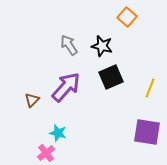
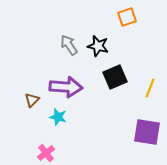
orange square: rotated 30 degrees clockwise
black star: moved 4 px left
black square: moved 4 px right
purple arrow: rotated 52 degrees clockwise
cyan star: moved 16 px up
